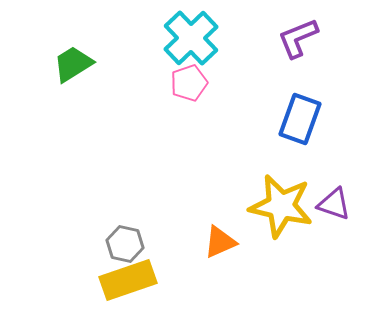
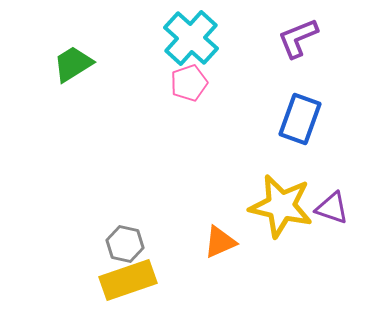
cyan cross: rotated 4 degrees counterclockwise
purple triangle: moved 2 px left, 4 px down
